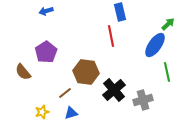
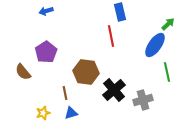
brown line: rotated 64 degrees counterclockwise
yellow star: moved 1 px right, 1 px down
